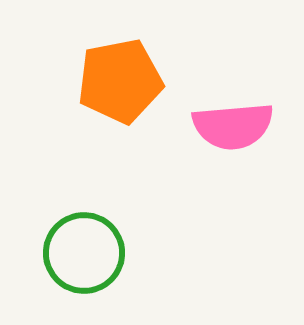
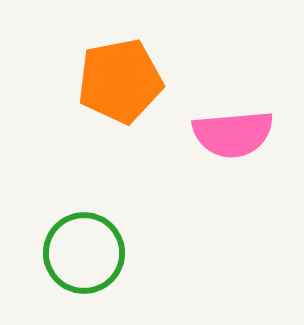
pink semicircle: moved 8 px down
